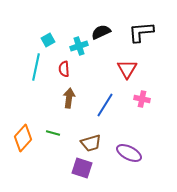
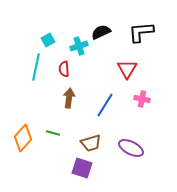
purple ellipse: moved 2 px right, 5 px up
